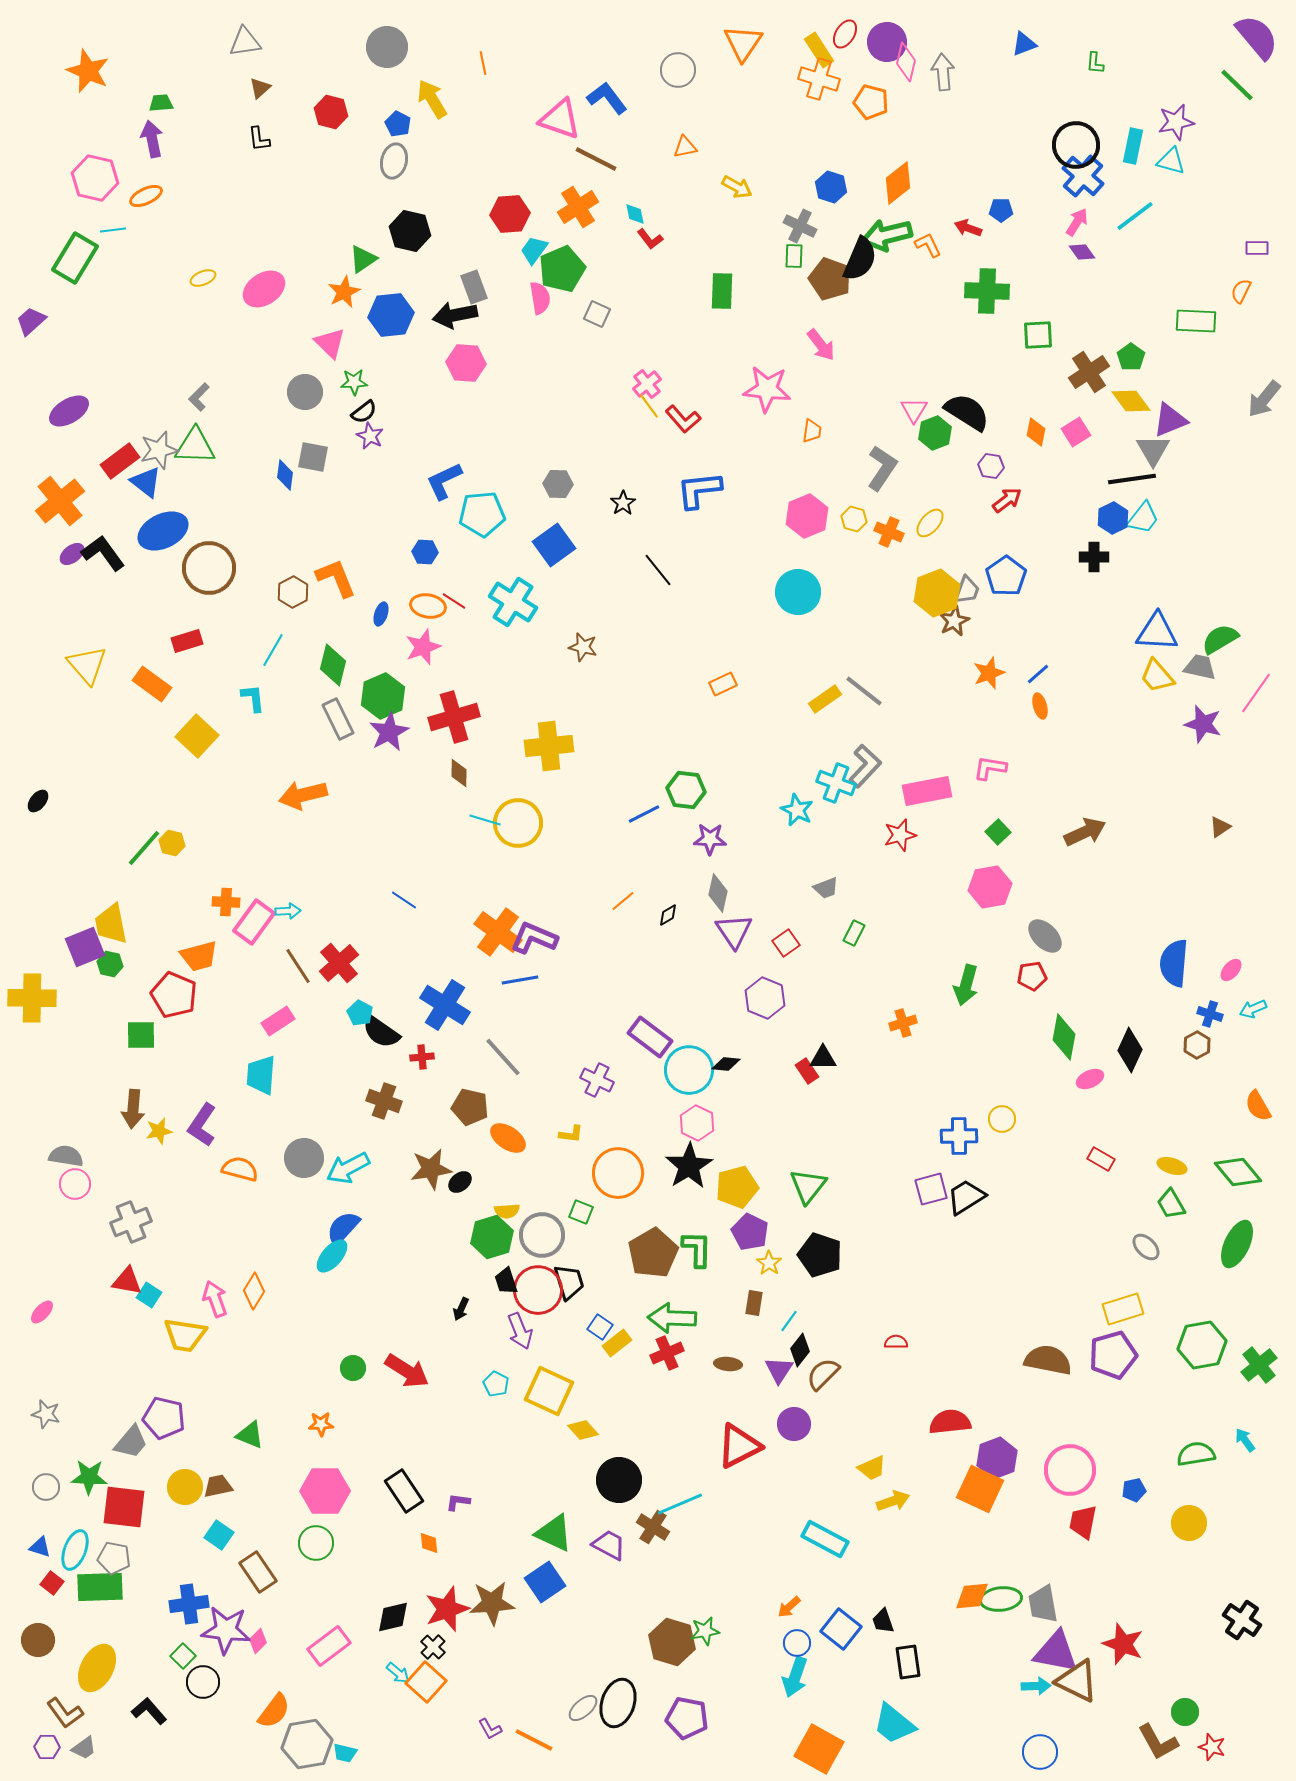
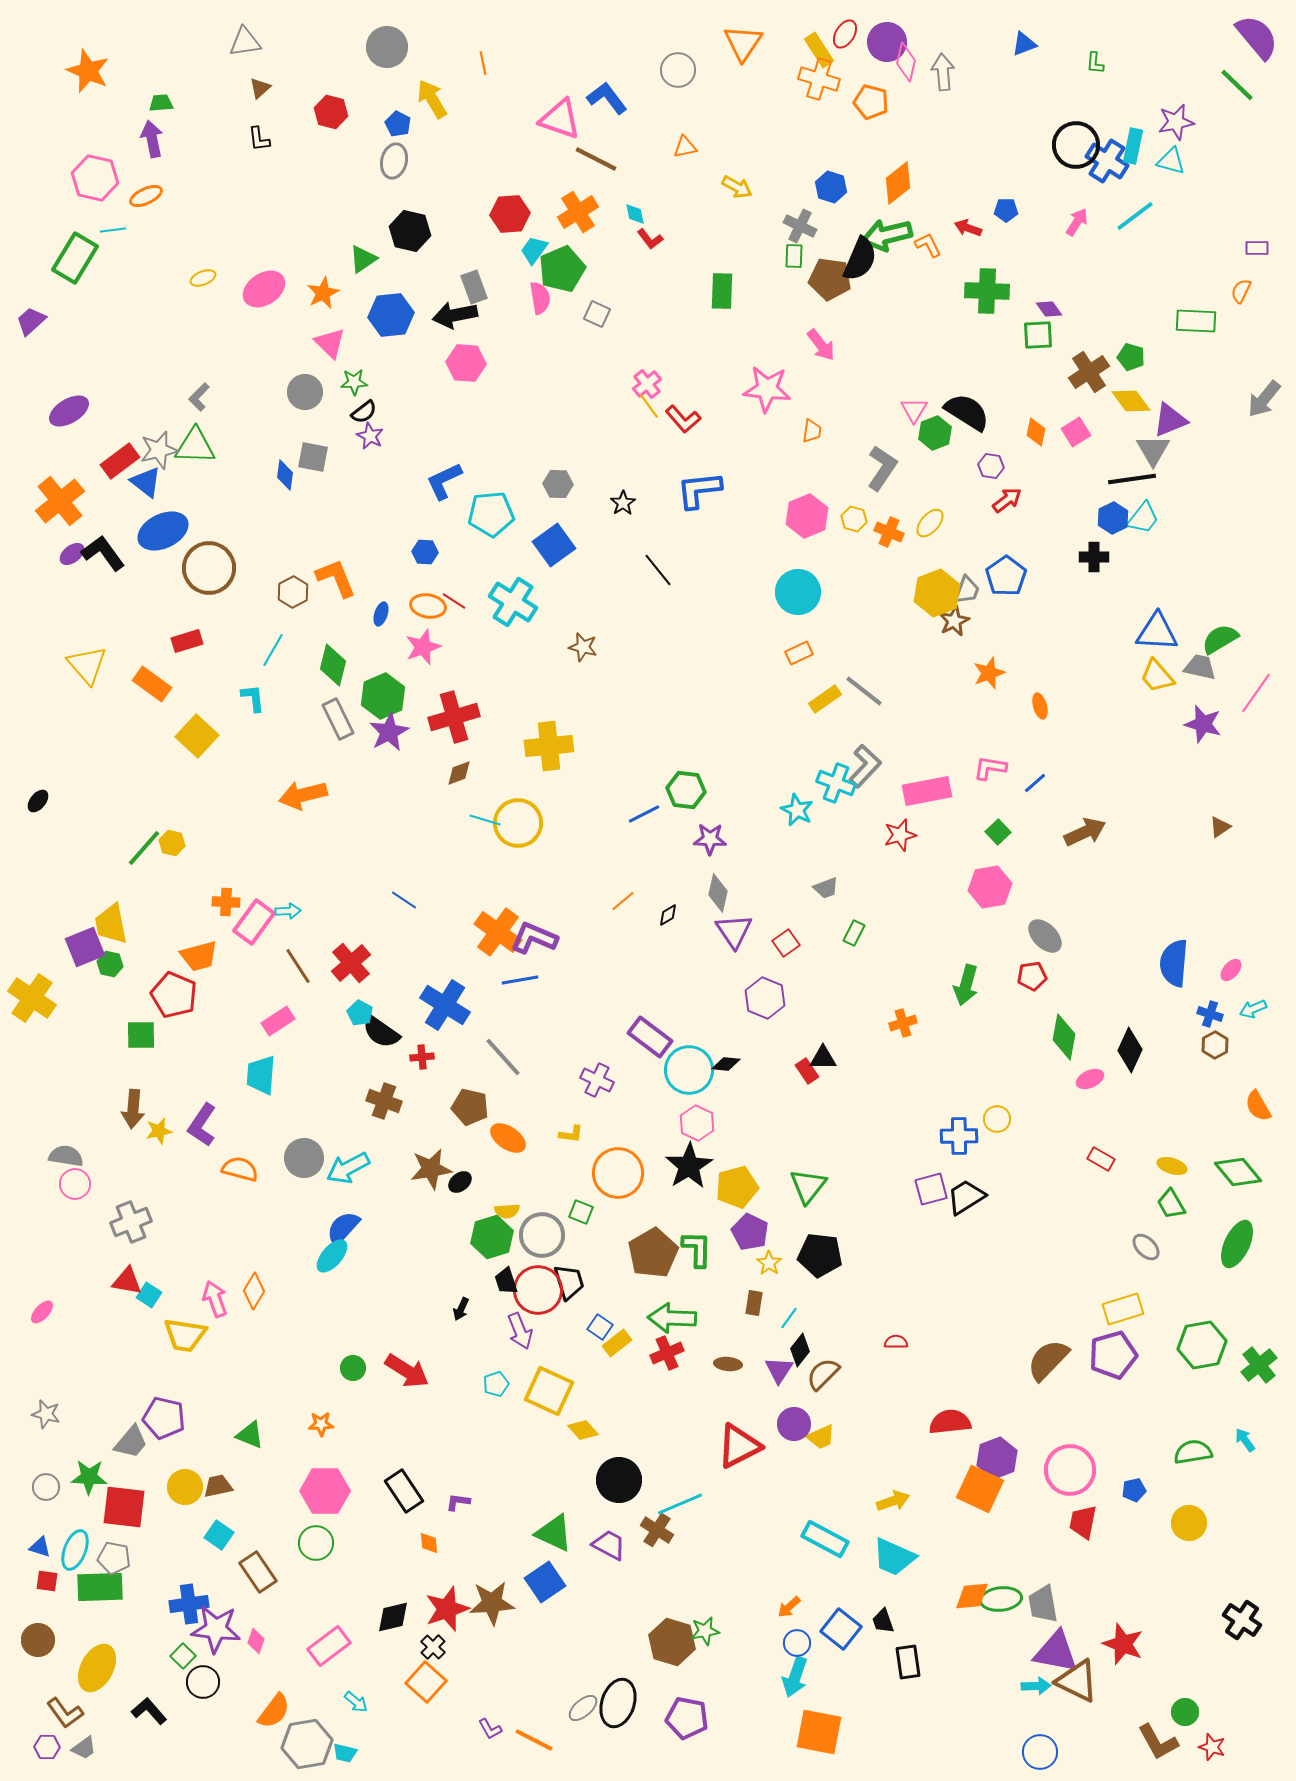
blue cross at (1083, 176): moved 24 px right, 15 px up; rotated 9 degrees counterclockwise
orange cross at (578, 207): moved 5 px down
blue pentagon at (1001, 210): moved 5 px right
purple diamond at (1082, 252): moved 33 px left, 57 px down
brown pentagon at (830, 279): rotated 12 degrees counterclockwise
orange star at (344, 292): moved 21 px left, 1 px down
green pentagon at (1131, 357): rotated 20 degrees counterclockwise
cyan pentagon at (482, 514): moved 9 px right
blue line at (1038, 674): moved 3 px left, 109 px down
orange rectangle at (723, 684): moved 76 px right, 31 px up
brown diamond at (459, 773): rotated 68 degrees clockwise
red cross at (339, 963): moved 12 px right
yellow cross at (32, 998): rotated 33 degrees clockwise
brown hexagon at (1197, 1045): moved 18 px right
yellow circle at (1002, 1119): moved 5 px left
black pentagon at (820, 1255): rotated 12 degrees counterclockwise
cyan line at (789, 1321): moved 3 px up
brown semicircle at (1048, 1360): rotated 57 degrees counterclockwise
cyan pentagon at (496, 1384): rotated 25 degrees clockwise
green semicircle at (1196, 1454): moved 3 px left, 2 px up
yellow trapezoid at (872, 1468): moved 51 px left, 31 px up
brown cross at (653, 1527): moved 4 px right, 3 px down
red square at (52, 1583): moved 5 px left, 2 px up; rotated 30 degrees counterclockwise
purple star at (226, 1630): moved 10 px left, 1 px up
pink diamond at (258, 1641): moved 2 px left; rotated 25 degrees counterclockwise
cyan arrow at (398, 1673): moved 42 px left, 29 px down
cyan trapezoid at (894, 1724): moved 167 px up; rotated 15 degrees counterclockwise
orange square at (819, 1749): moved 17 px up; rotated 18 degrees counterclockwise
